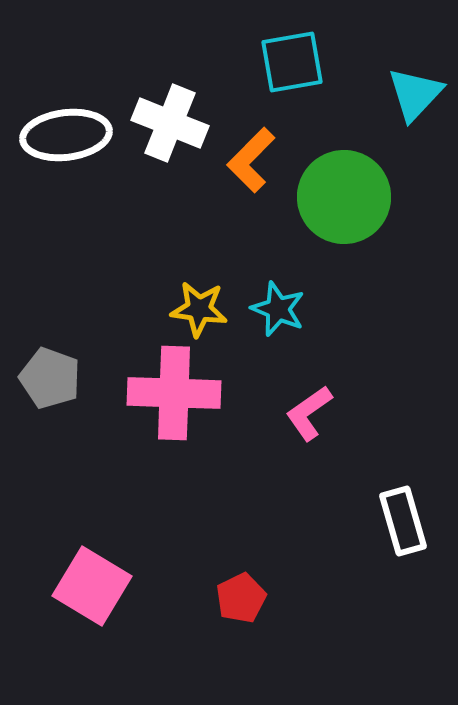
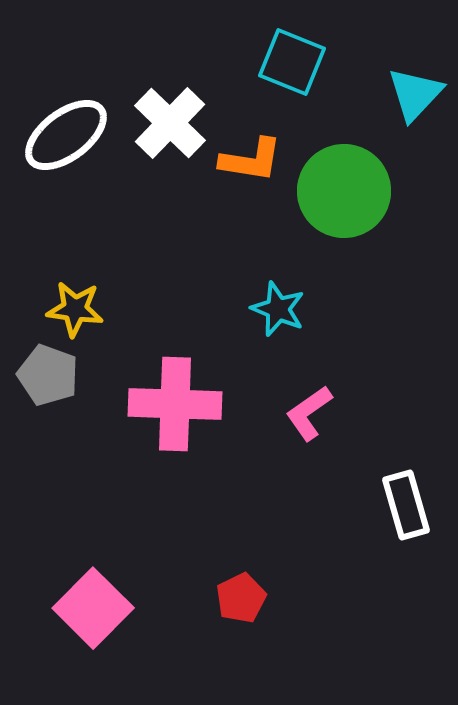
cyan square: rotated 32 degrees clockwise
white cross: rotated 22 degrees clockwise
white ellipse: rotated 30 degrees counterclockwise
orange L-shape: rotated 126 degrees counterclockwise
green circle: moved 6 px up
yellow star: moved 124 px left
gray pentagon: moved 2 px left, 3 px up
pink cross: moved 1 px right, 11 px down
white rectangle: moved 3 px right, 16 px up
pink square: moved 1 px right, 22 px down; rotated 14 degrees clockwise
